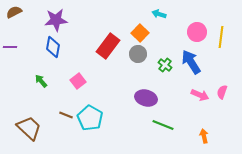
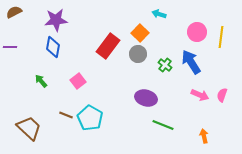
pink semicircle: moved 3 px down
